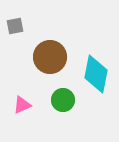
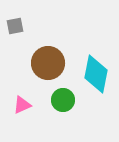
brown circle: moved 2 px left, 6 px down
